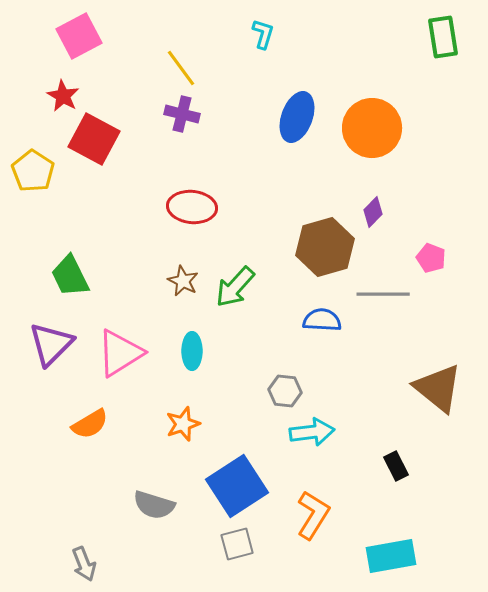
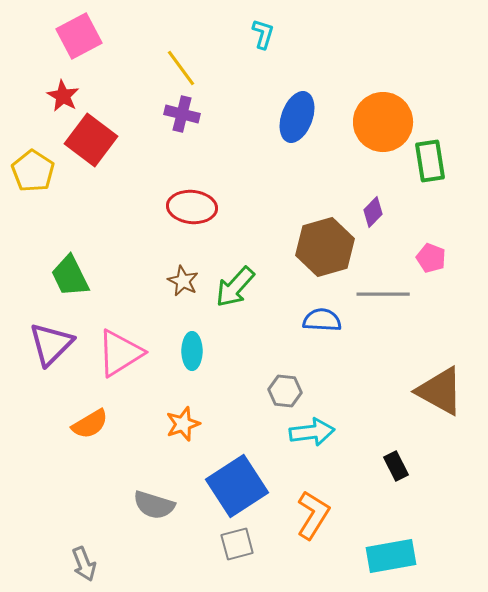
green rectangle: moved 13 px left, 124 px down
orange circle: moved 11 px right, 6 px up
red square: moved 3 px left, 1 px down; rotated 9 degrees clockwise
brown triangle: moved 2 px right, 3 px down; rotated 10 degrees counterclockwise
